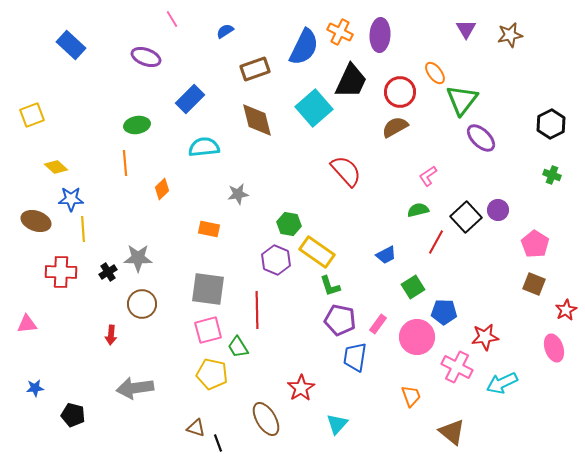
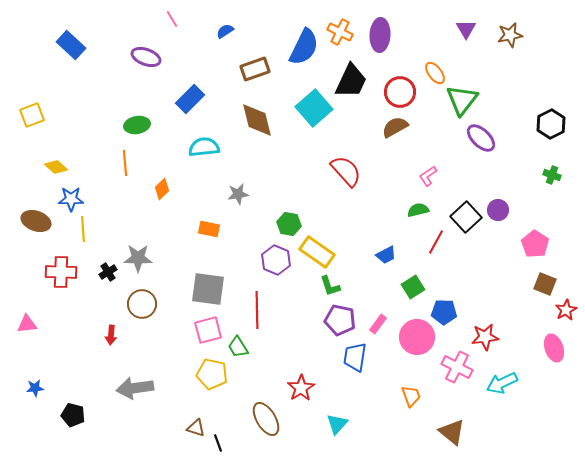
brown square at (534, 284): moved 11 px right
